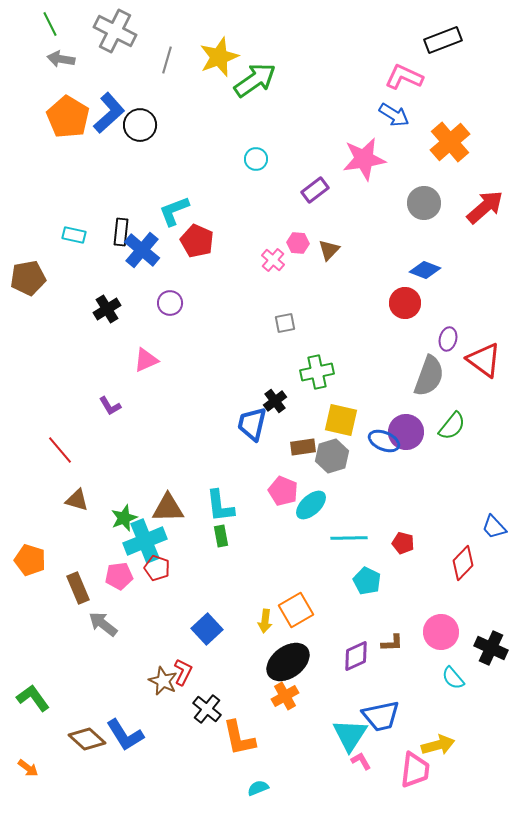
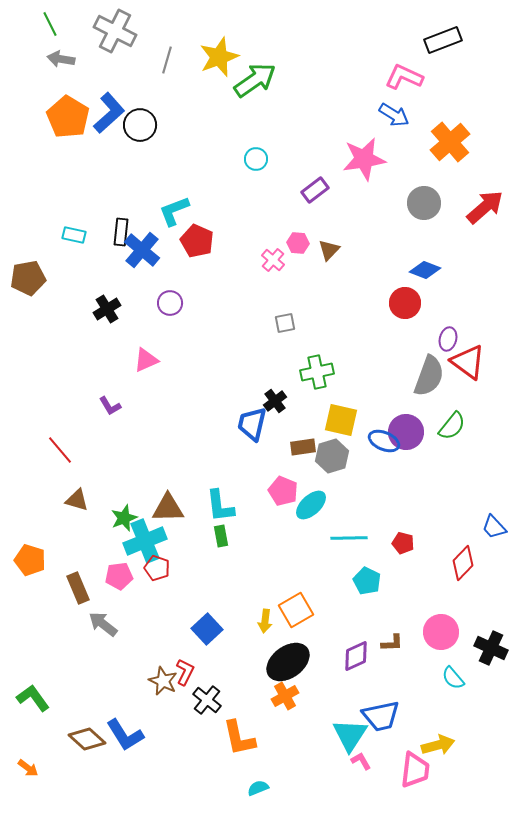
red triangle at (484, 360): moved 16 px left, 2 px down
red L-shape at (183, 672): moved 2 px right
black cross at (207, 709): moved 9 px up
